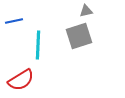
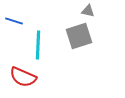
gray triangle: moved 2 px right; rotated 24 degrees clockwise
blue line: rotated 30 degrees clockwise
red semicircle: moved 2 px right, 3 px up; rotated 56 degrees clockwise
